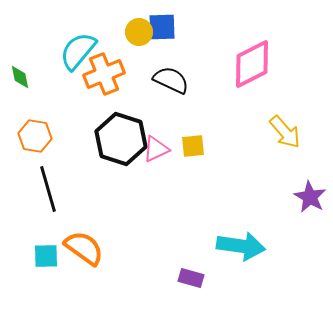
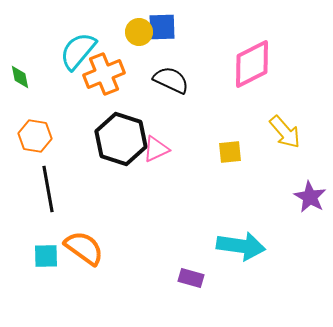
yellow square: moved 37 px right, 6 px down
black line: rotated 6 degrees clockwise
